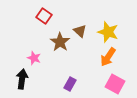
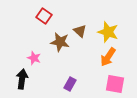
brown star: rotated 24 degrees counterclockwise
pink square: rotated 18 degrees counterclockwise
